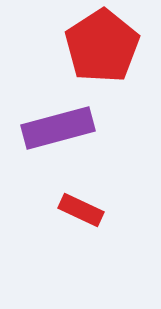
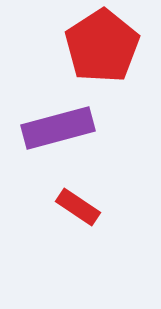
red rectangle: moved 3 px left, 3 px up; rotated 9 degrees clockwise
